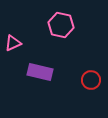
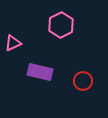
pink hexagon: rotated 20 degrees clockwise
red circle: moved 8 px left, 1 px down
